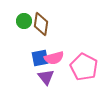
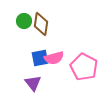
purple triangle: moved 13 px left, 6 px down
